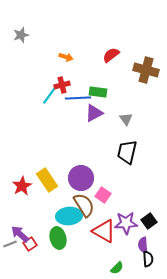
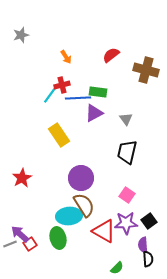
orange arrow: rotated 40 degrees clockwise
cyan line: moved 1 px right, 1 px up
yellow rectangle: moved 12 px right, 45 px up
red star: moved 8 px up
pink square: moved 24 px right
